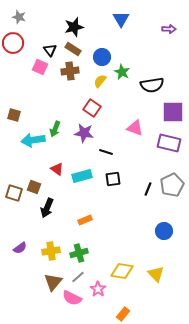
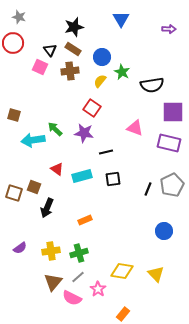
green arrow at (55, 129): rotated 112 degrees clockwise
black line at (106, 152): rotated 32 degrees counterclockwise
